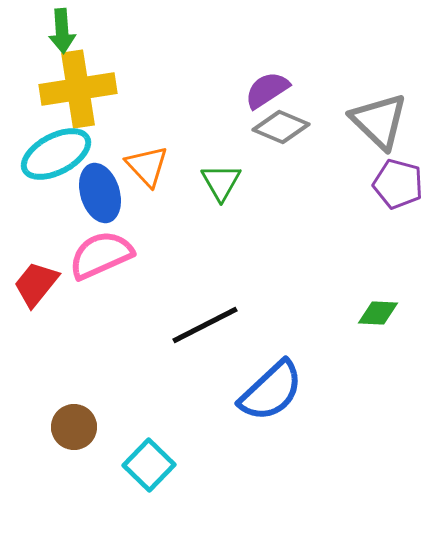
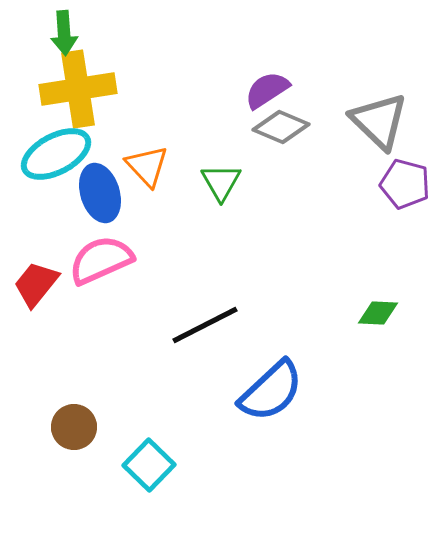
green arrow: moved 2 px right, 2 px down
purple pentagon: moved 7 px right
pink semicircle: moved 5 px down
